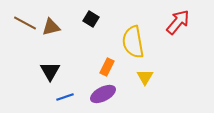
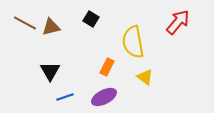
yellow triangle: rotated 24 degrees counterclockwise
purple ellipse: moved 1 px right, 3 px down
